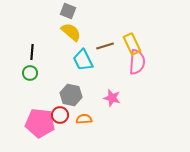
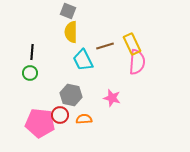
yellow semicircle: rotated 130 degrees counterclockwise
